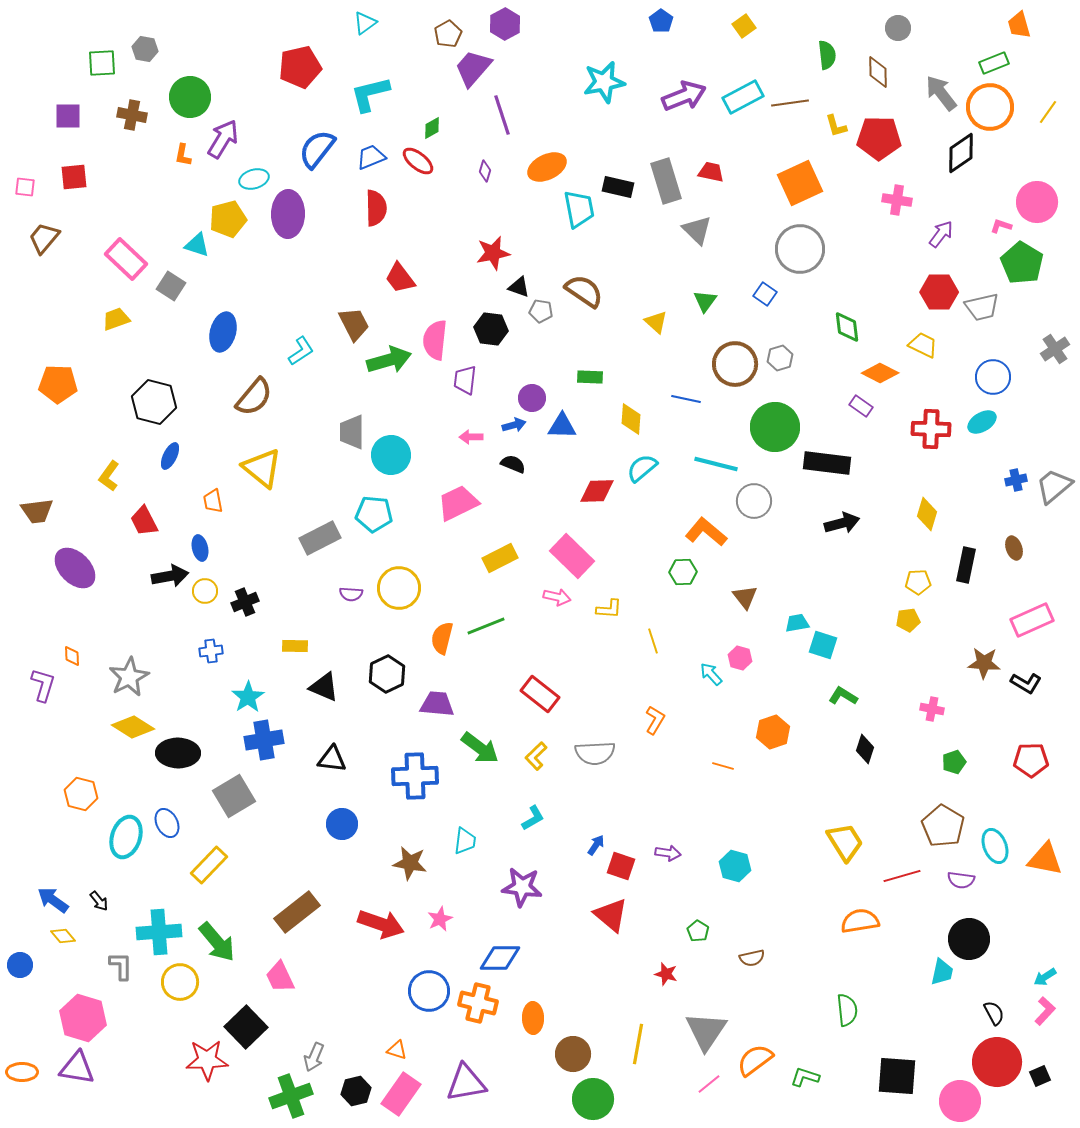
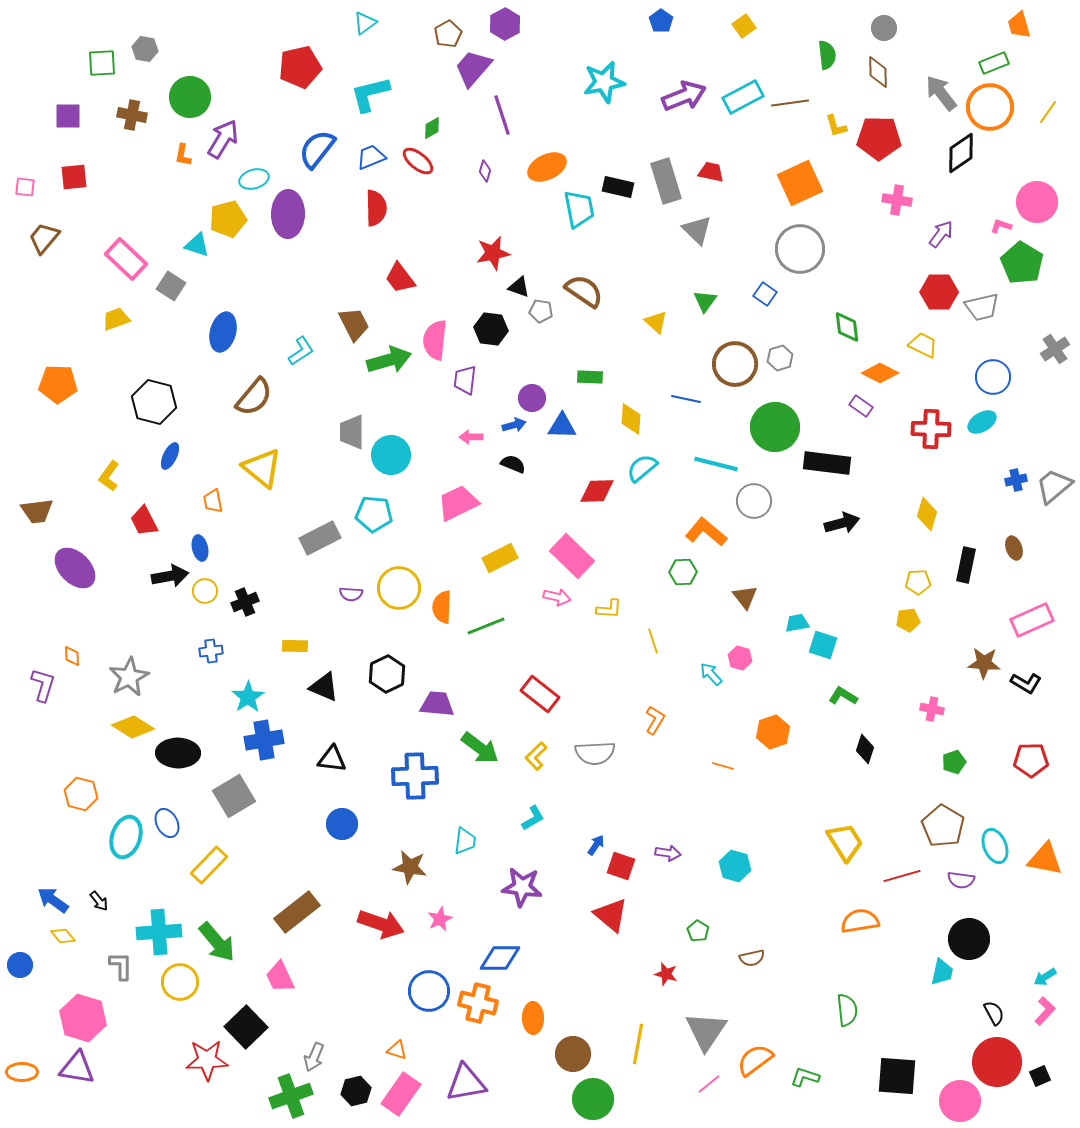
gray circle at (898, 28): moved 14 px left
orange semicircle at (442, 638): moved 31 px up; rotated 12 degrees counterclockwise
brown star at (410, 863): moved 4 px down
